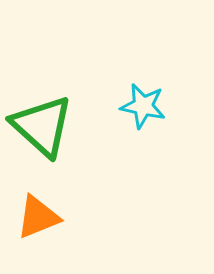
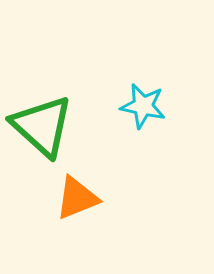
orange triangle: moved 39 px right, 19 px up
